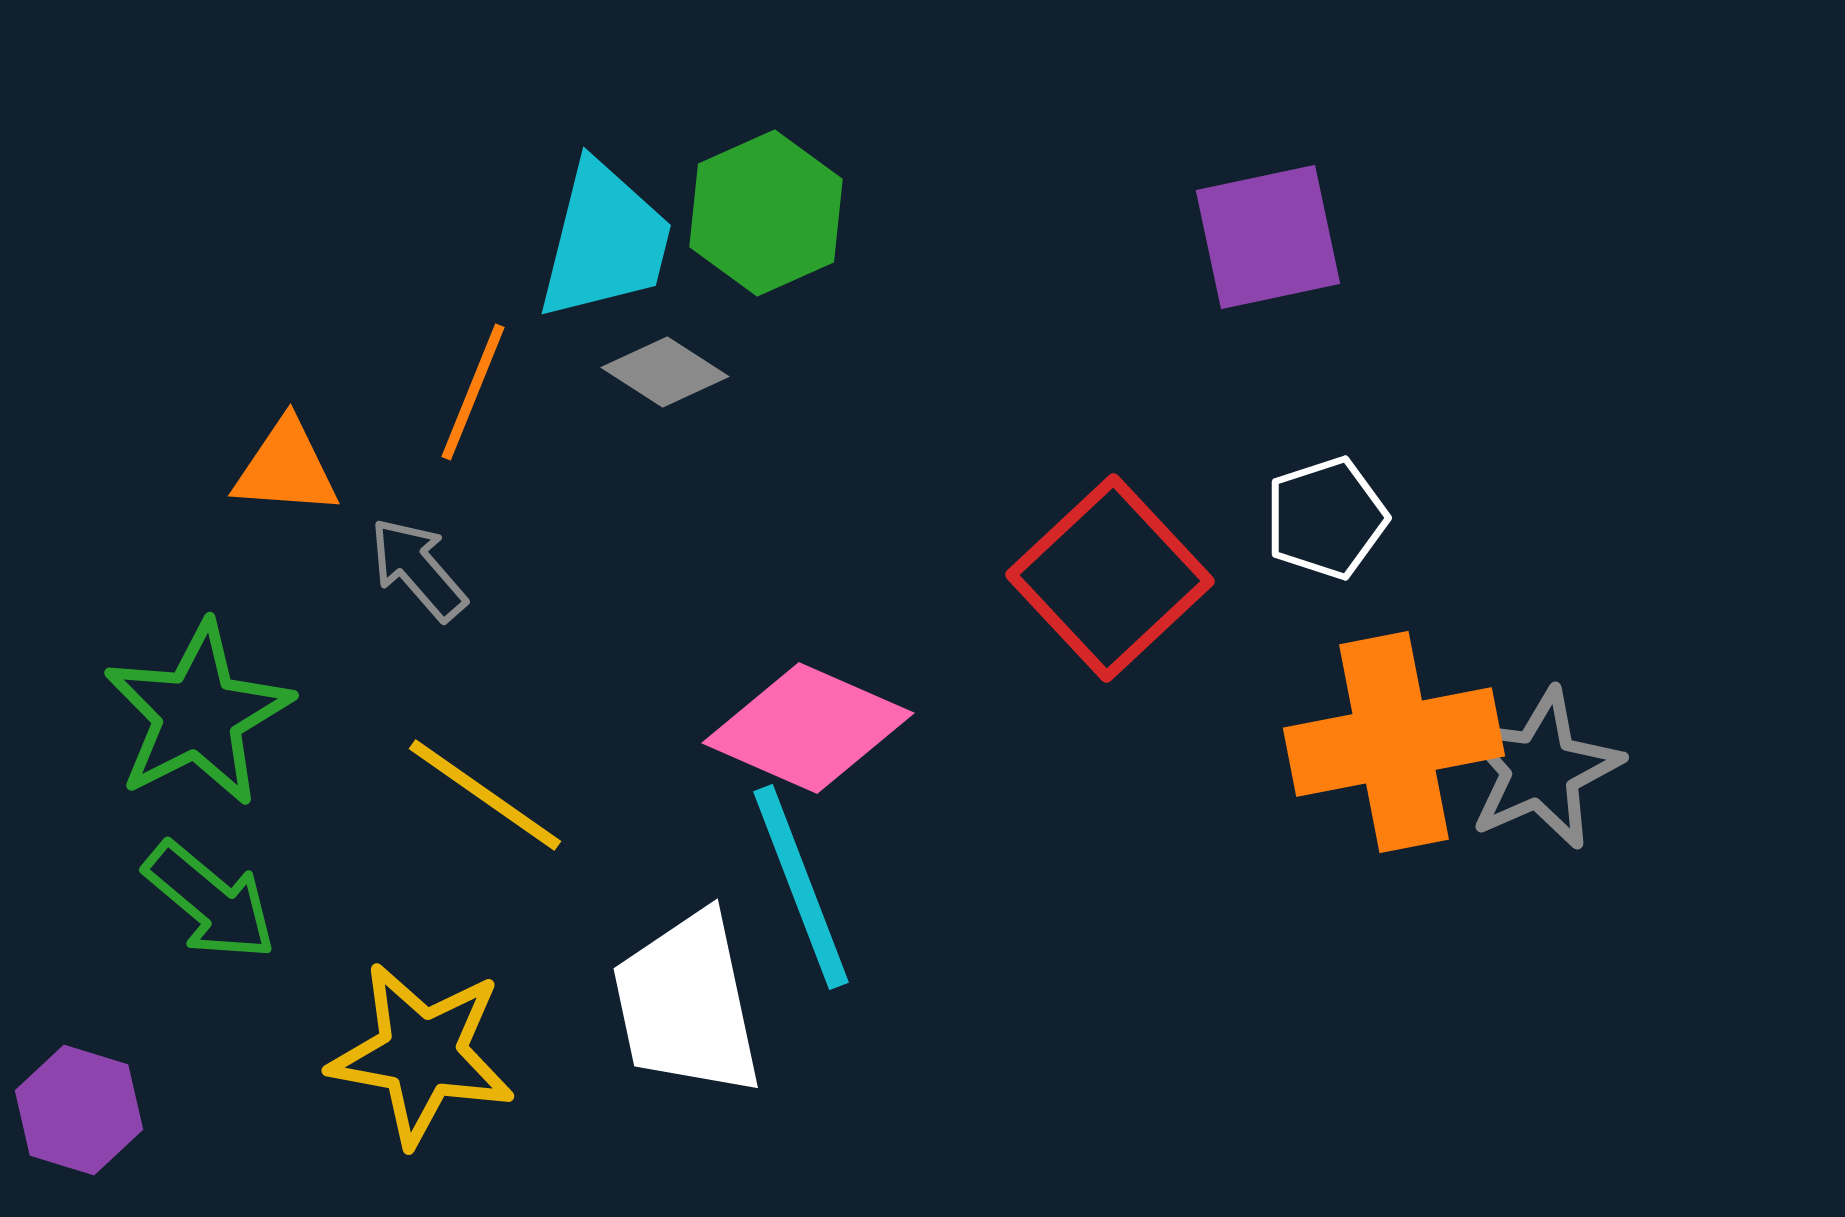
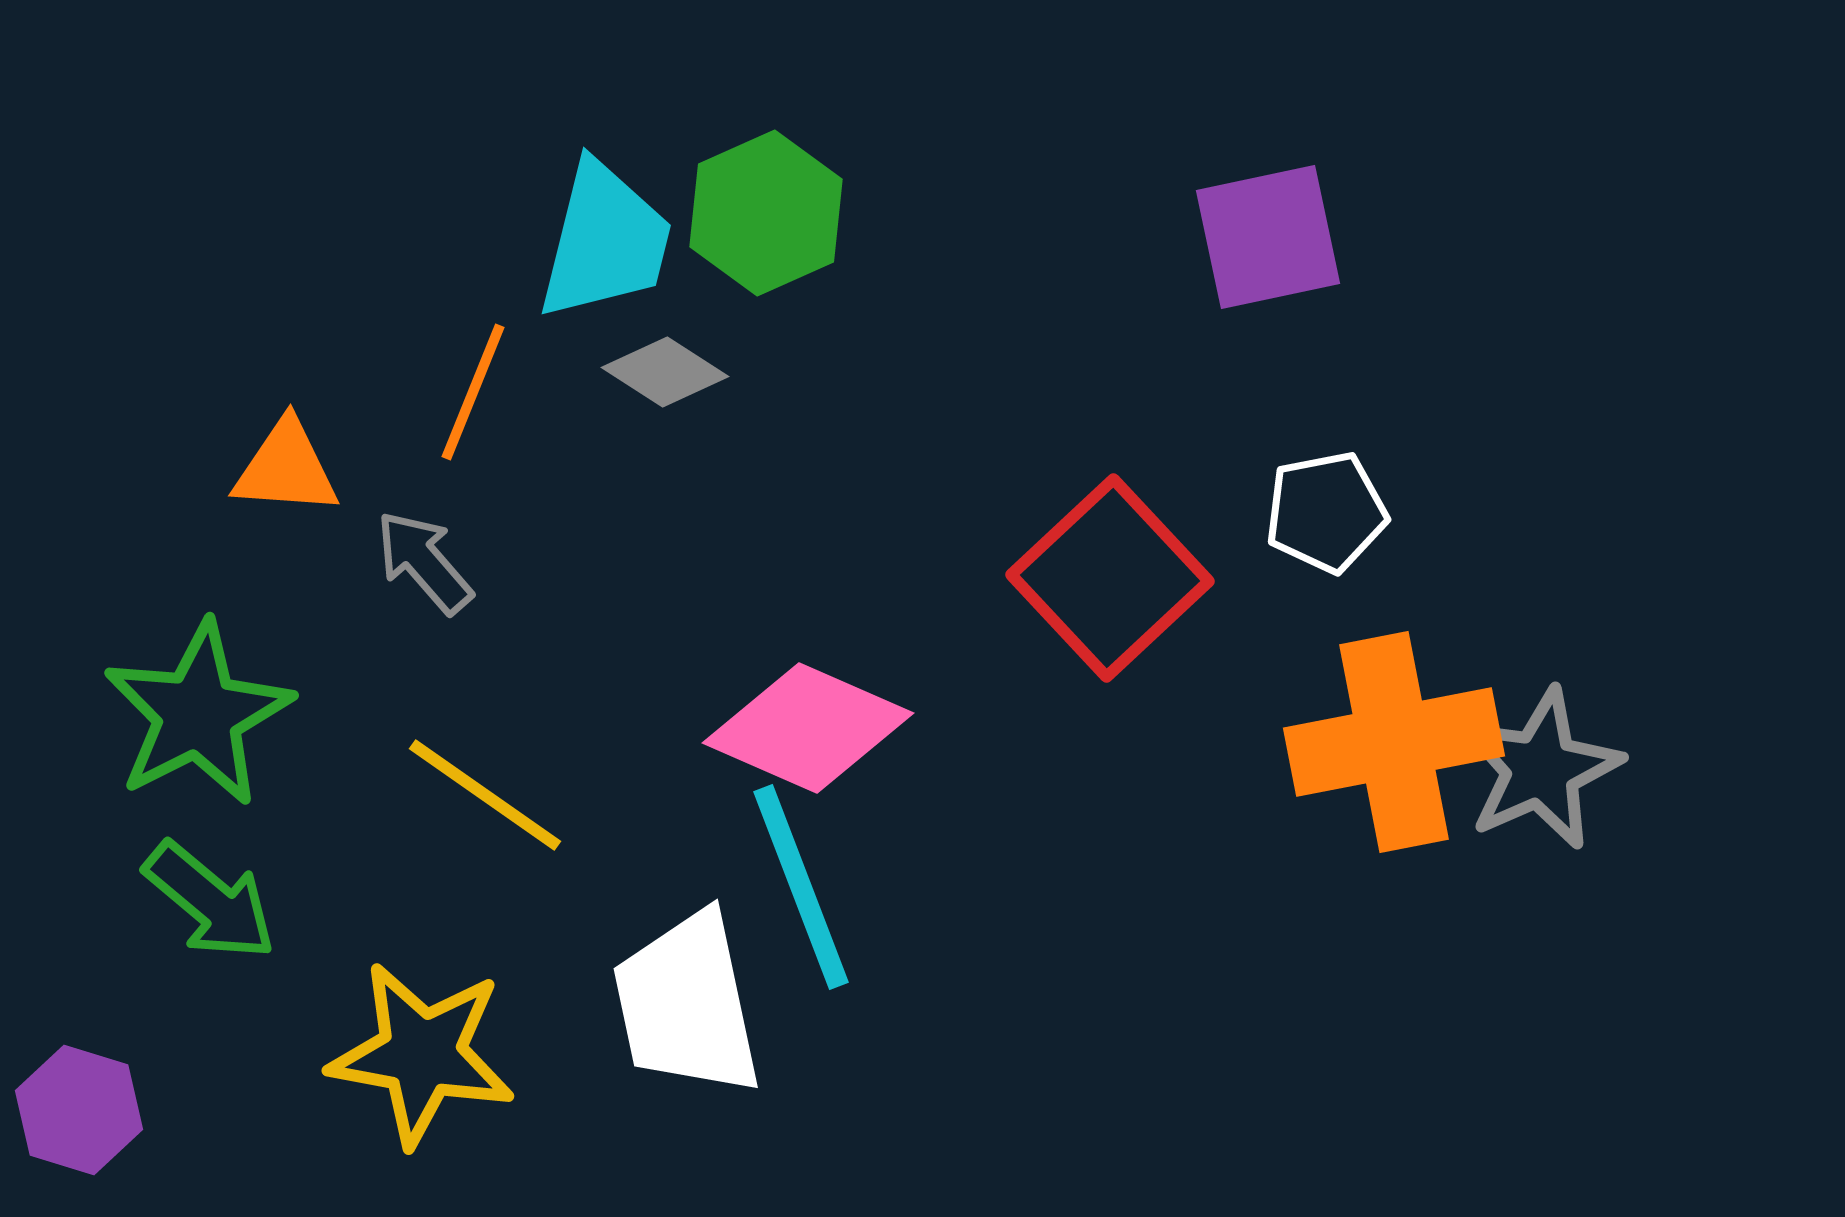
white pentagon: moved 6 px up; rotated 7 degrees clockwise
gray arrow: moved 6 px right, 7 px up
